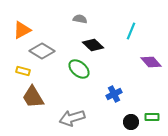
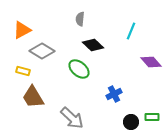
gray semicircle: rotated 96 degrees counterclockwise
gray arrow: rotated 120 degrees counterclockwise
